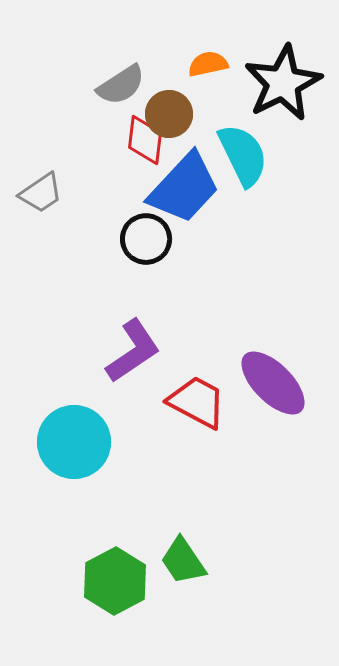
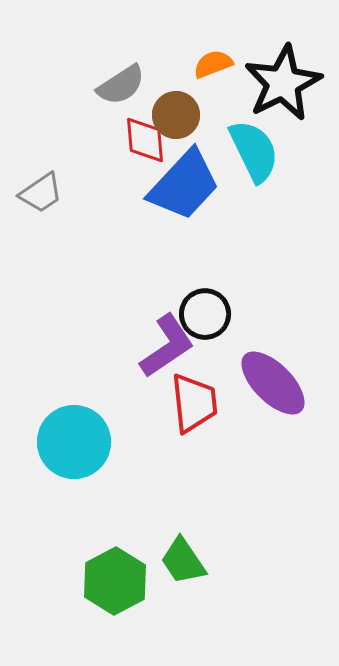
orange semicircle: moved 5 px right; rotated 9 degrees counterclockwise
brown circle: moved 7 px right, 1 px down
red diamond: rotated 12 degrees counterclockwise
cyan semicircle: moved 11 px right, 4 px up
blue trapezoid: moved 3 px up
black circle: moved 59 px right, 75 px down
purple L-shape: moved 34 px right, 5 px up
red trapezoid: moved 3 px left, 1 px down; rotated 56 degrees clockwise
